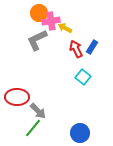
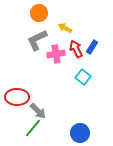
pink cross: moved 5 px right, 33 px down
